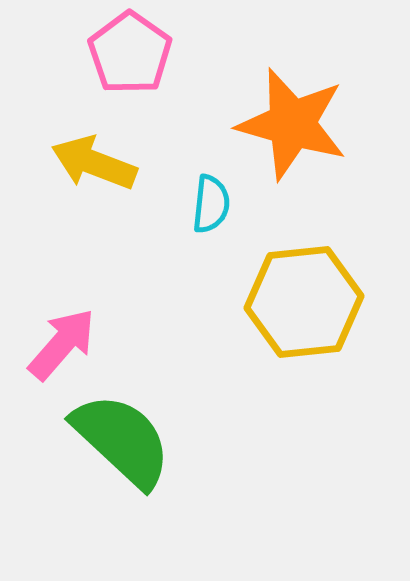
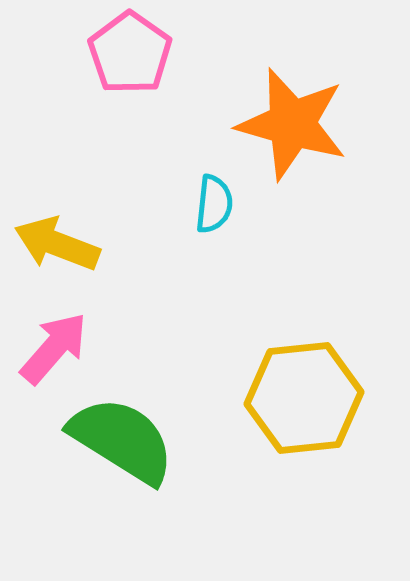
yellow arrow: moved 37 px left, 81 px down
cyan semicircle: moved 3 px right
yellow hexagon: moved 96 px down
pink arrow: moved 8 px left, 4 px down
green semicircle: rotated 11 degrees counterclockwise
